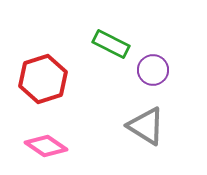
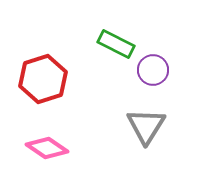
green rectangle: moved 5 px right
gray triangle: rotated 30 degrees clockwise
pink diamond: moved 1 px right, 2 px down
